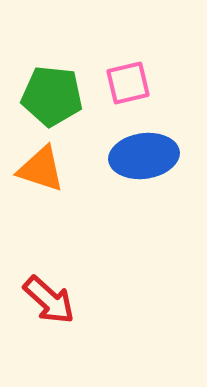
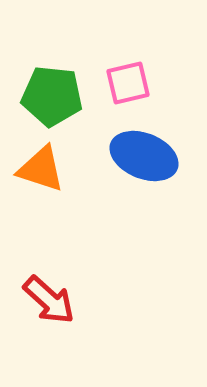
blue ellipse: rotated 30 degrees clockwise
